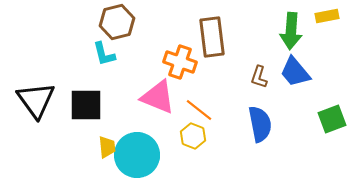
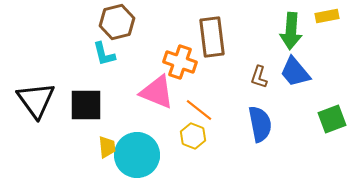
pink triangle: moved 1 px left, 5 px up
